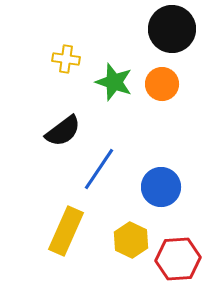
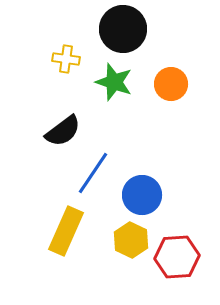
black circle: moved 49 px left
orange circle: moved 9 px right
blue line: moved 6 px left, 4 px down
blue circle: moved 19 px left, 8 px down
red hexagon: moved 1 px left, 2 px up
